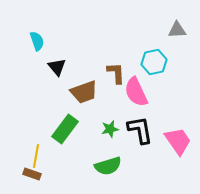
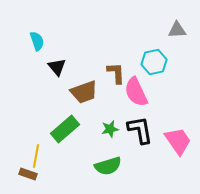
green rectangle: rotated 12 degrees clockwise
brown rectangle: moved 4 px left
